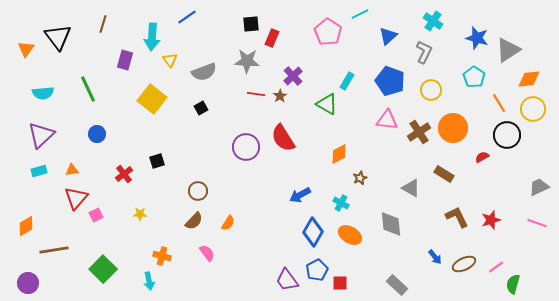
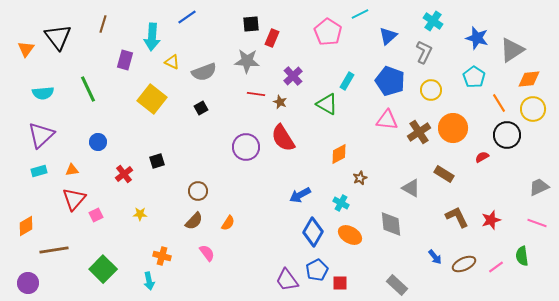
gray triangle at (508, 50): moved 4 px right
yellow triangle at (170, 60): moved 2 px right, 2 px down; rotated 28 degrees counterclockwise
brown star at (280, 96): moved 6 px down; rotated 16 degrees counterclockwise
blue circle at (97, 134): moved 1 px right, 8 px down
red triangle at (76, 198): moved 2 px left, 1 px down
green semicircle at (513, 284): moved 9 px right, 28 px up; rotated 24 degrees counterclockwise
